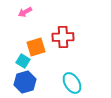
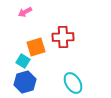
cyan ellipse: moved 1 px right
